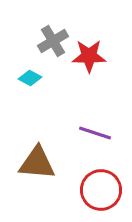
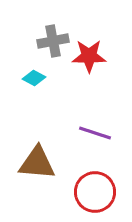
gray cross: rotated 20 degrees clockwise
cyan diamond: moved 4 px right
red circle: moved 6 px left, 2 px down
